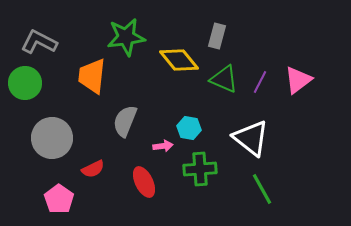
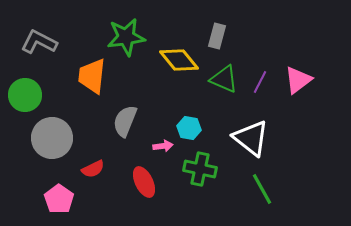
green circle: moved 12 px down
green cross: rotated 16 degrees clockwise
